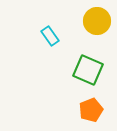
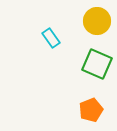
cyan rectangle: moved 1 px right, 2 px down
green square: moved 9 px right, 6 px up
